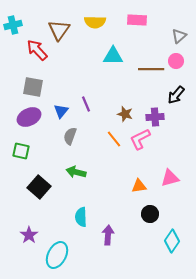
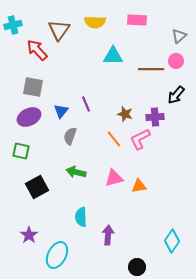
pink triangle: moved 56 px left
black square: moved 2 px left; rotated 20 degrees clockwise
black circle: moved 13 px left, 53 px down
